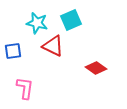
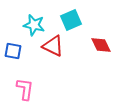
cyan star: moved 3 px left, 2 px down
blue square: rotated 18 degrees clockwise
red diamond: moved 5 px right, 23 px up; rotated 30 degrees clockwise
pink L-shape: moved 1 px down
